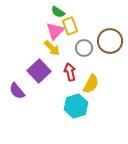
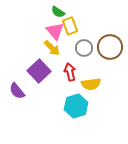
pink triangle: rotated 24 degrees counterclockwise
brown circle: moved 6 px down
yellow semicircle: rotated 54 degrees clockwise
